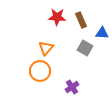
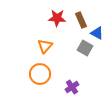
red star: moved 1 px down
blue triangle: moved 5 px left; rotated 24 degrees clockwise
orange triangle: moved 1 px left, 2 px up
orange circle: moved 3 px down
